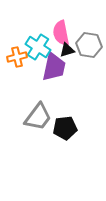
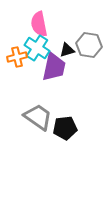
pink semicircle: moved 22 px left, 9 px up
cyan cross: moved 1 px left, 1 px down
gray trapezoid: rotated 92 degrees counterclockwise
